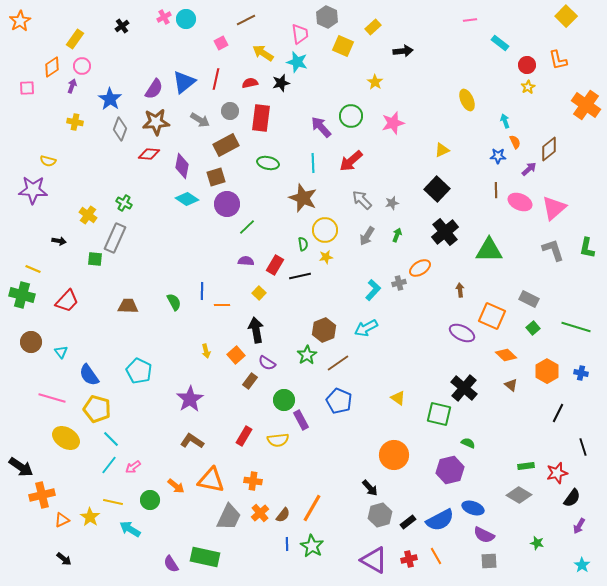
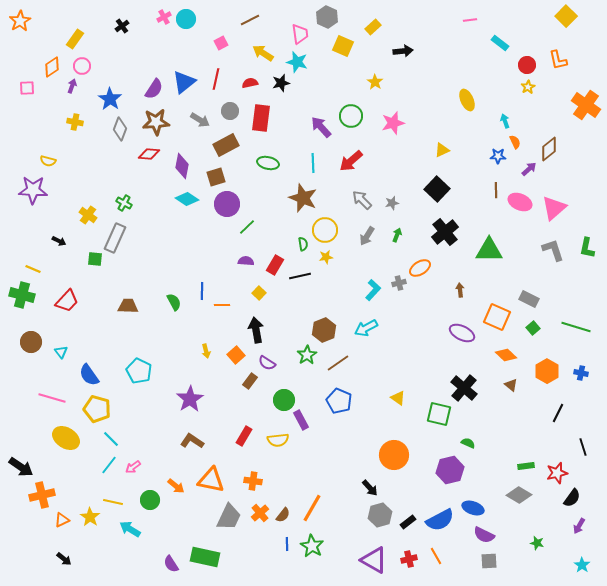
brown line at (246, 20): moved 4 px right
black arrow at (59, 241): rotated 16 degrees clockwise
orange square at (492, 316): moved 5 px right, 1 px down
